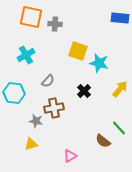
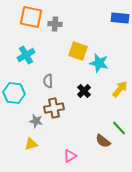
gray semicircle: rotated 136 degrees clockwise
